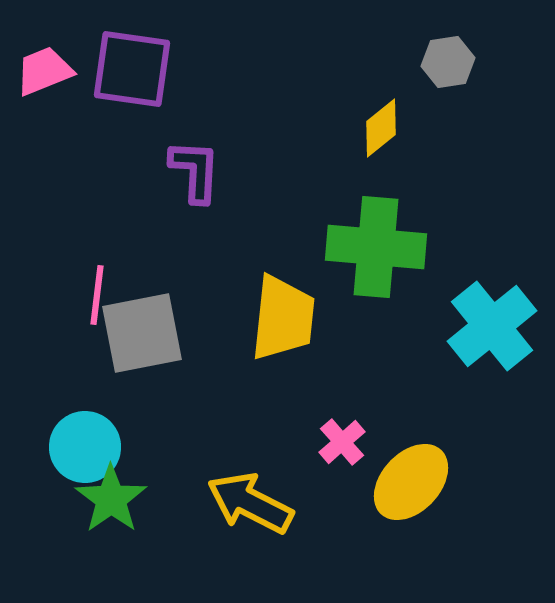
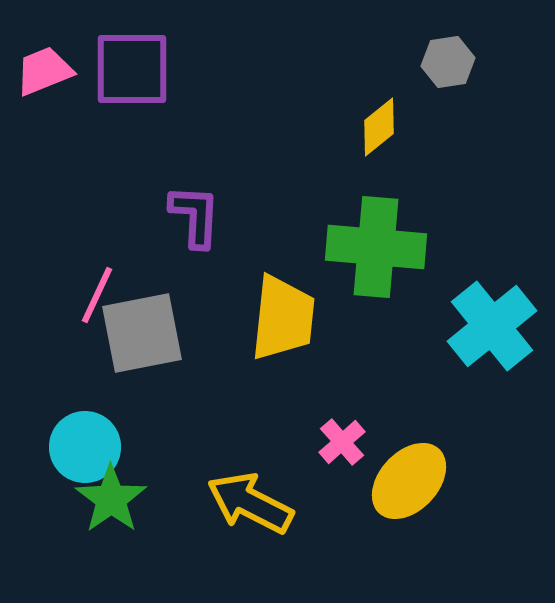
purple square: rotated 8 degrees counterclockwise
yellow diamond: moved 2 px left, 1 px up
purple L-shape: moved 45 px down
pink line: rotated 18 degrees clockwise
yellow ellipse: moved 2 px left, 1 px up
